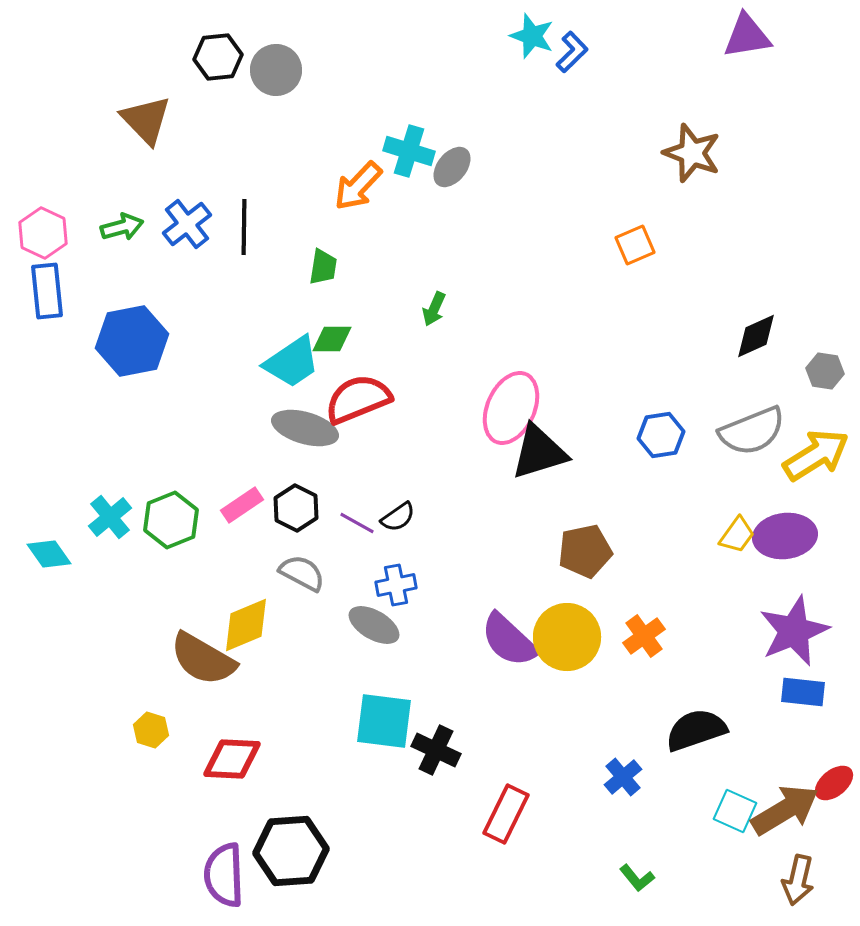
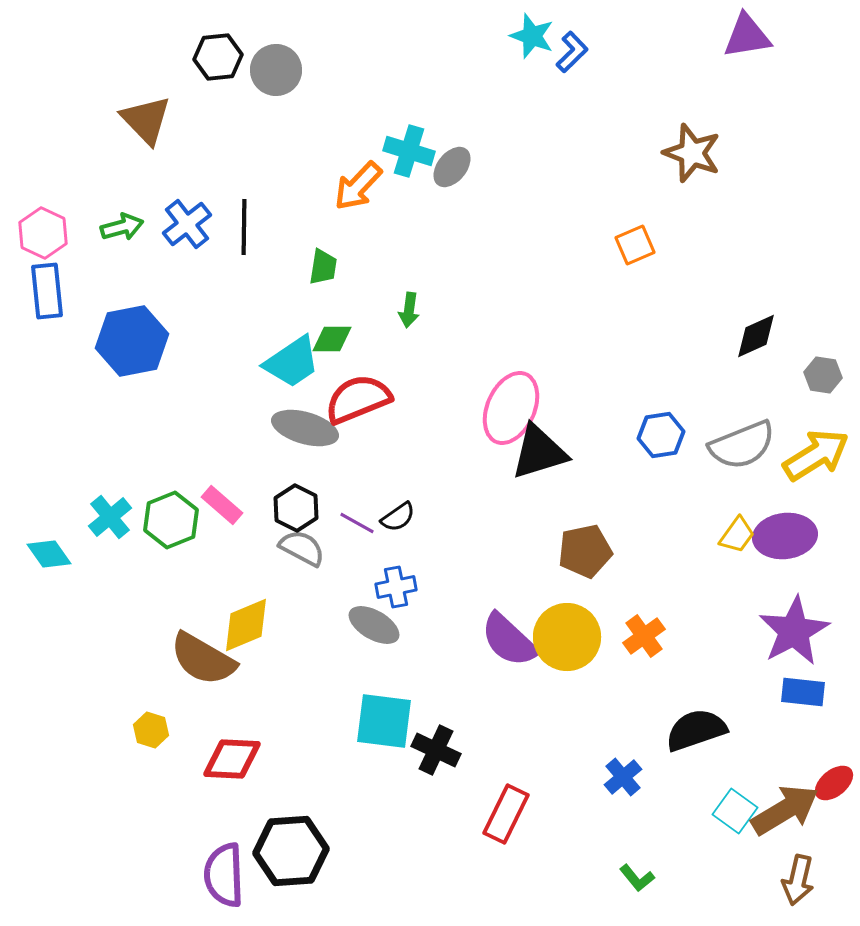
green arrow at (434, 309): moved 25 px left, 1 px down; rotated 16 degrees counterclockwise
gray hexagon at (825, 371): moved 2 px left, 4 px down
gray semicircle at (752, 431): moved 10 px left, 14 px down
pink rectangle at (242, 505): moved 20 px left; rotated 75 degrees clockwise
gray semicircle at (302, 573): moved 25 px up
blue cross at (396, 585): moved 2 px down
purple star at (794, 631): rotated 6 degrees counterclockwise
cyan square at (735, 811): rotated 12 degrees clockwise
